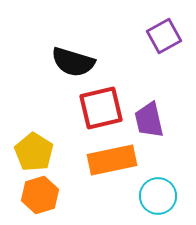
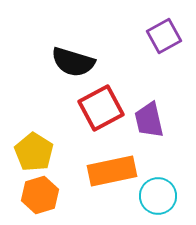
red square: rotated 15 degrees counterclockwise
orange rectangle: moved 11 px down
